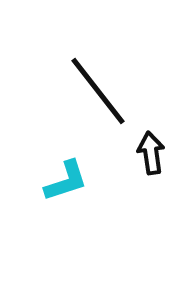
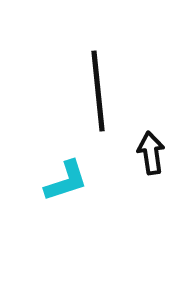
black line: rotated 32 degrees clockwise
